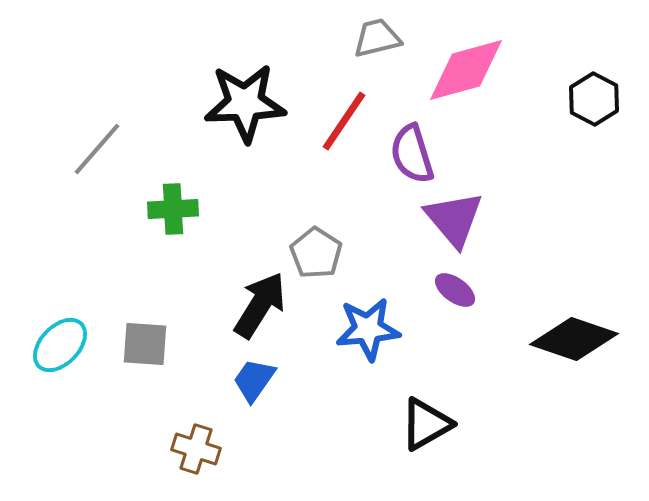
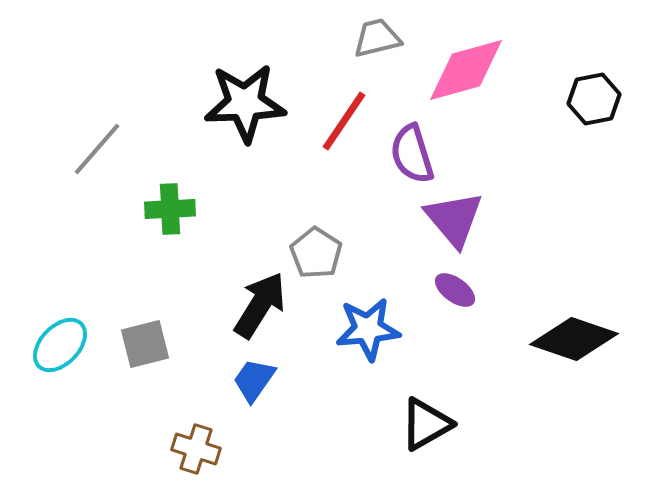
black hexagon: rotated 21 degrees clockwise
green cross: moved 3 px left
gray square: rotated 18 degrees counterclockwise
